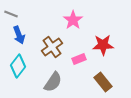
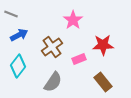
blue arrow: rotated 96 degrees counterclockwise
